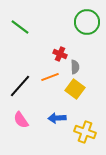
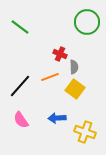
gray semicircle: moved 1 px left
